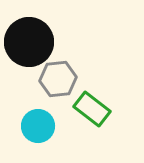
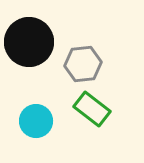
gray hexagon: moved 25 px right, 15 px up
cyan circle: moved 2 px left, 5 px up
